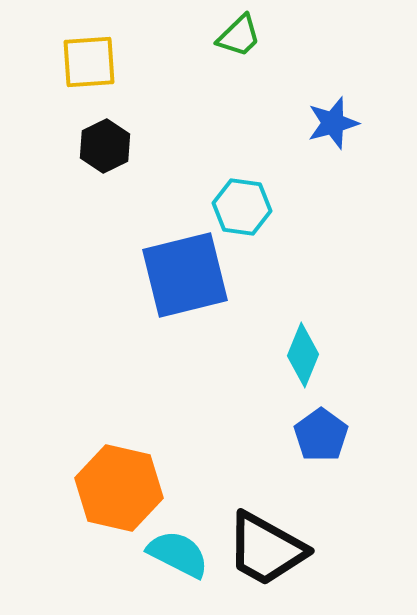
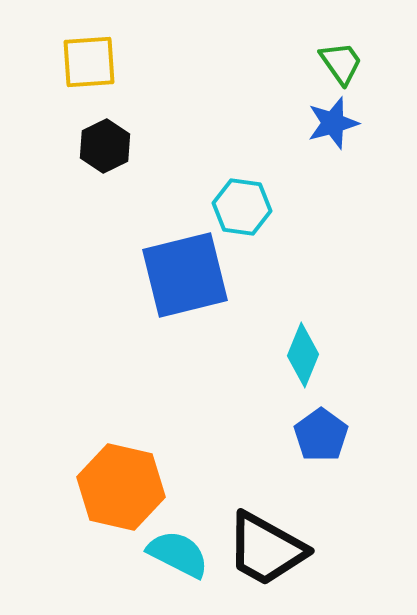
green trapezoid: moved 102 px right, 27 px down; rotated 81 degrees counterclockwise
orange hexagon: moved 2 px right, 1 px up
